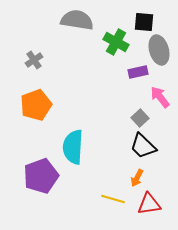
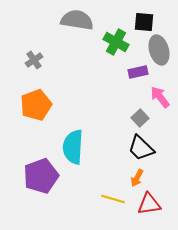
black trapezoid: moved 2 px left, 2 px down
